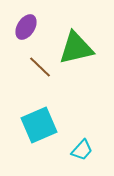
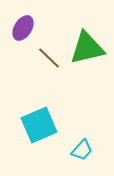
purple ellipse: moved 3 px left, 1 px down
green triangle: moved 11 px right
brown line: moved 9 px right, 9 px up
